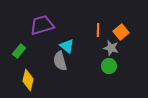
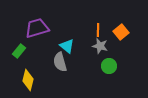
purple trapezoid: moved 5 px left, 3 px down
gray star: moved 11 px left, 2 px up
gray semicircle: moved 1 px down
